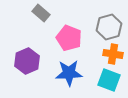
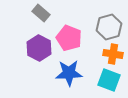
purple hexagon: moved 12 px right, 13 px up; rotated 10 degrees counterclockwise
